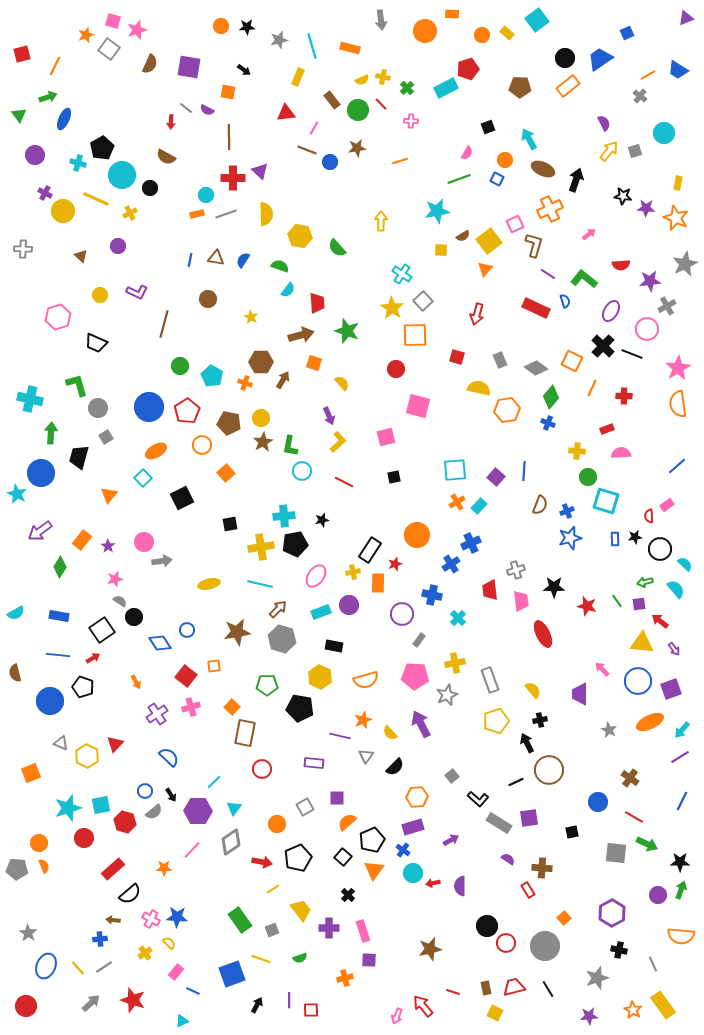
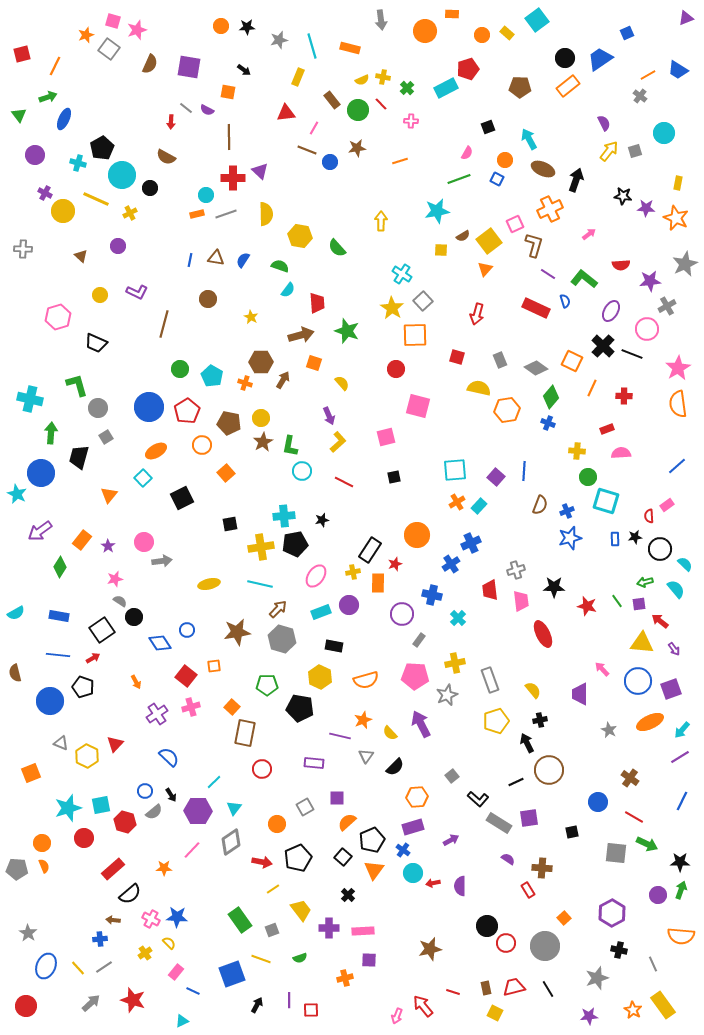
green circle at (180, 366): moved 3 px down
orange circle at (39, 843): moved 3 px right
pink rectangle at (363, 931): rotated 75 degrees counterclockwise
